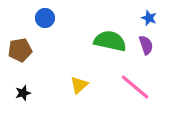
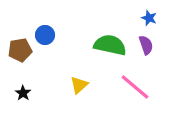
blue circle: moved 17 px down
green semicircle: moved 4 px down
black star: rotated 21 degrees counterclockwise
